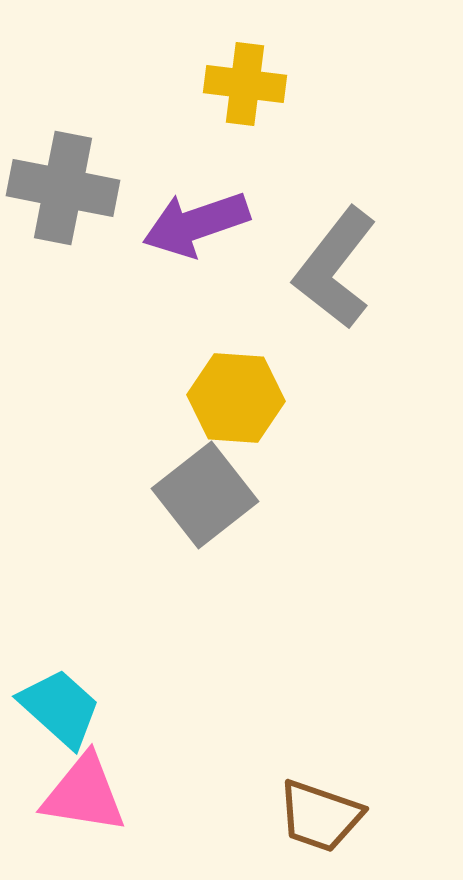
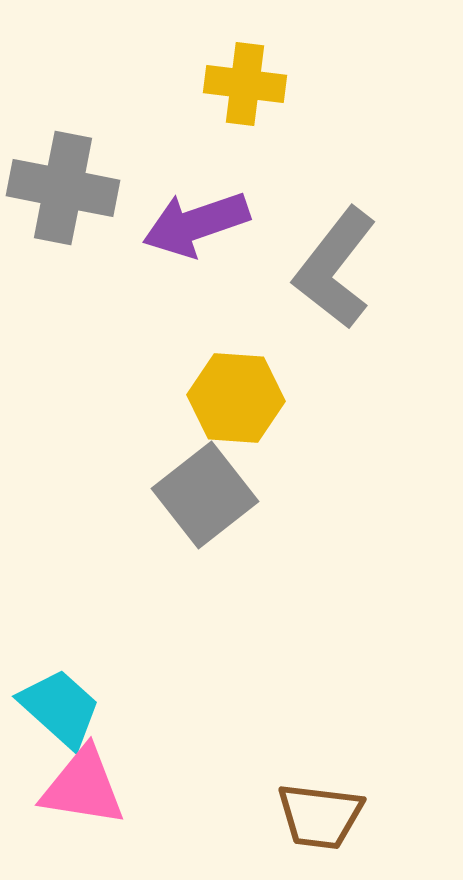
pink triangle: moved 1 px left, 7 px up
brown trapezoid: rotated 12 degrees counterclockwise
